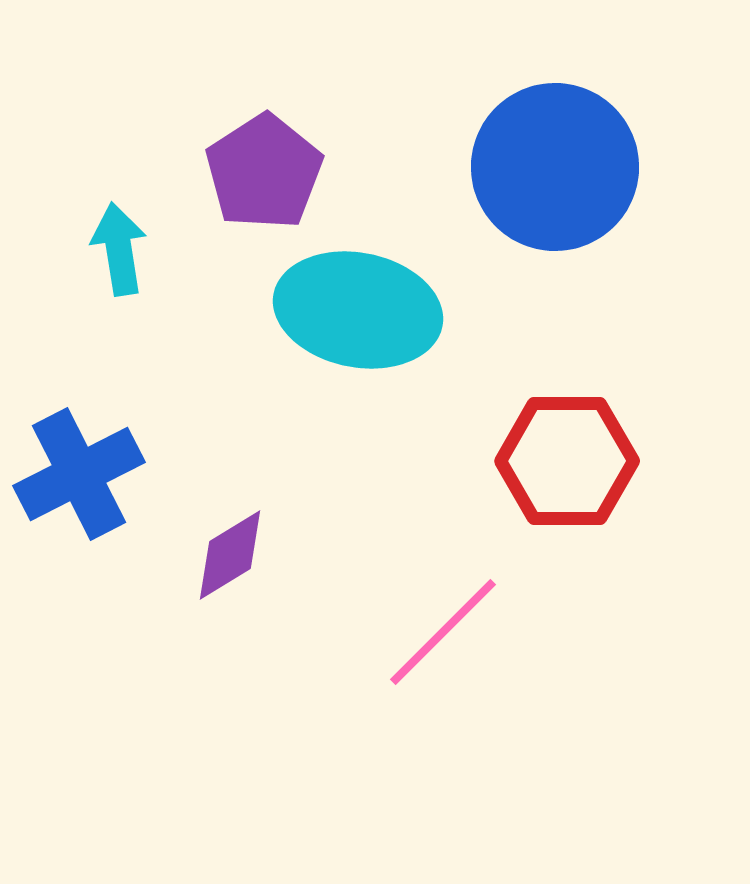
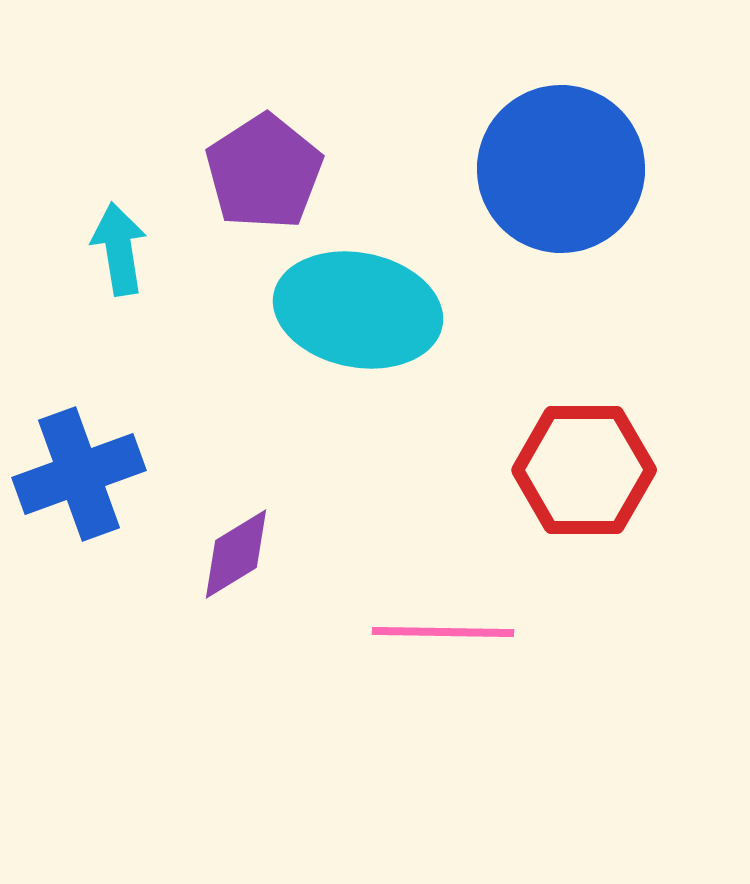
blue circle: moved 6 px right, 2 px down
red hexagon: moved 17 px right, 9 px down
blue cross: rotated 7 degrees clockwise
purple diamond: moved 6 px right, 1 px up
pink line: rotated 46 degrees clockwise
